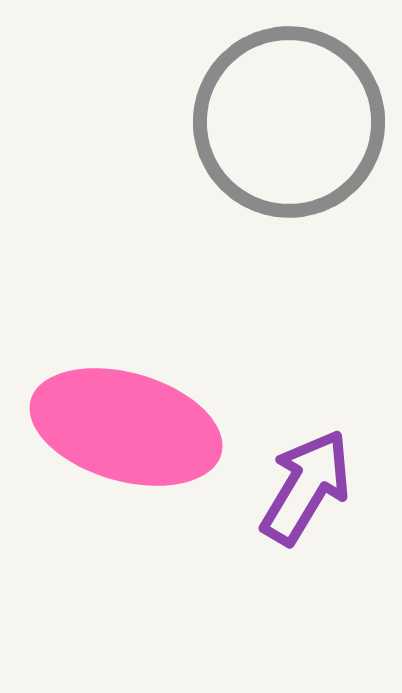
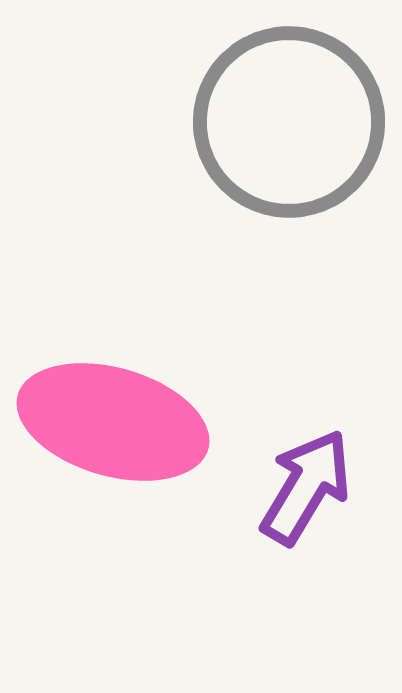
pink ellipse: moved 13 px left, 5 px up
